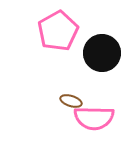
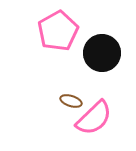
pink semicircle: rotated 45 degrees counterclockwise
